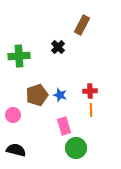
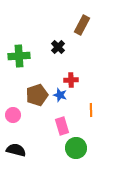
red cross: moved 19 px left, 11 px up
pink rectangle: moved 2 px left
